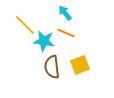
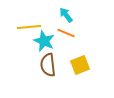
cyan arrow: moved 1 px right, 2 px down
yellow line: moved 4 px right, 2 px down; rotated 50 degrees counterclockwise
cyan star: rotated 15 degrees clockwise
brown semicircle: moved 4 px left, 2 px up
